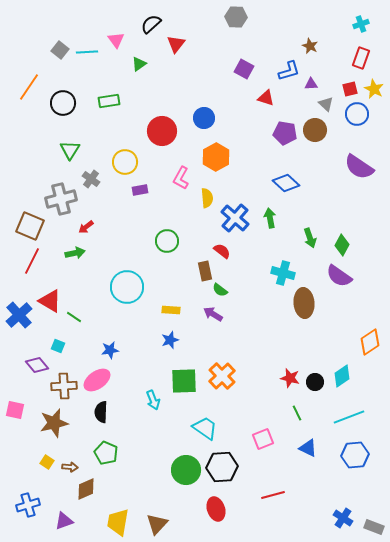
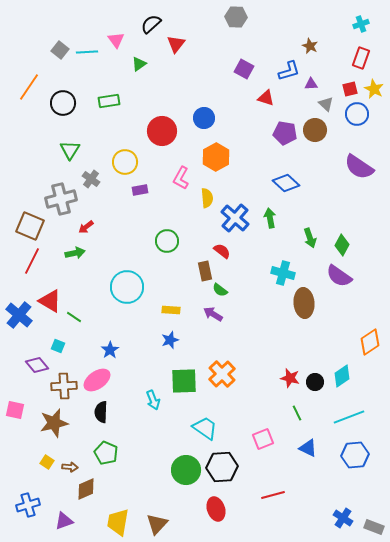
blue cross at (19, 315): rotated 8 degrees counterclockwise
blue star at (110, 350): rotated 24 degrees counterclockwise
orange cross at (222, 376): moved 2 px up
